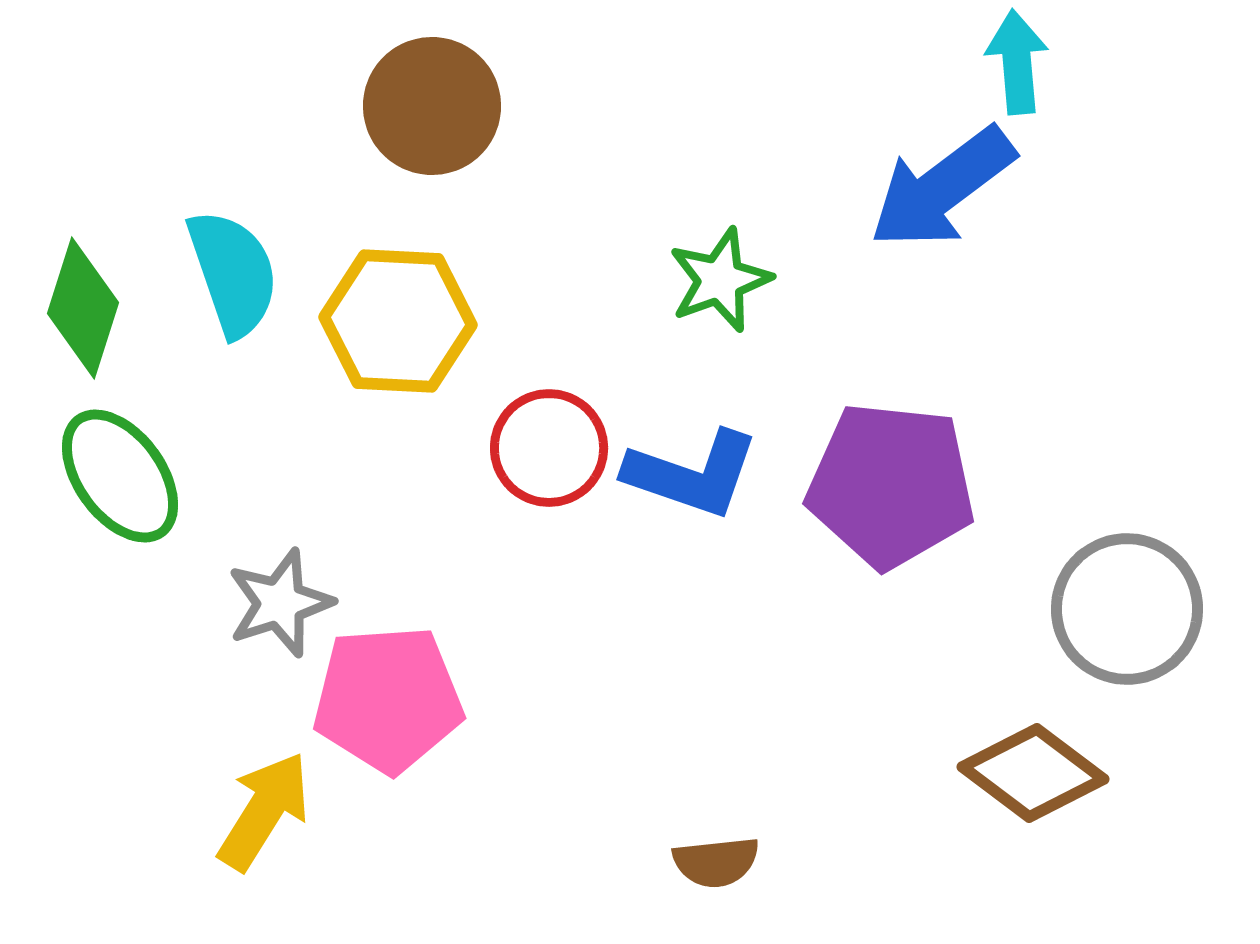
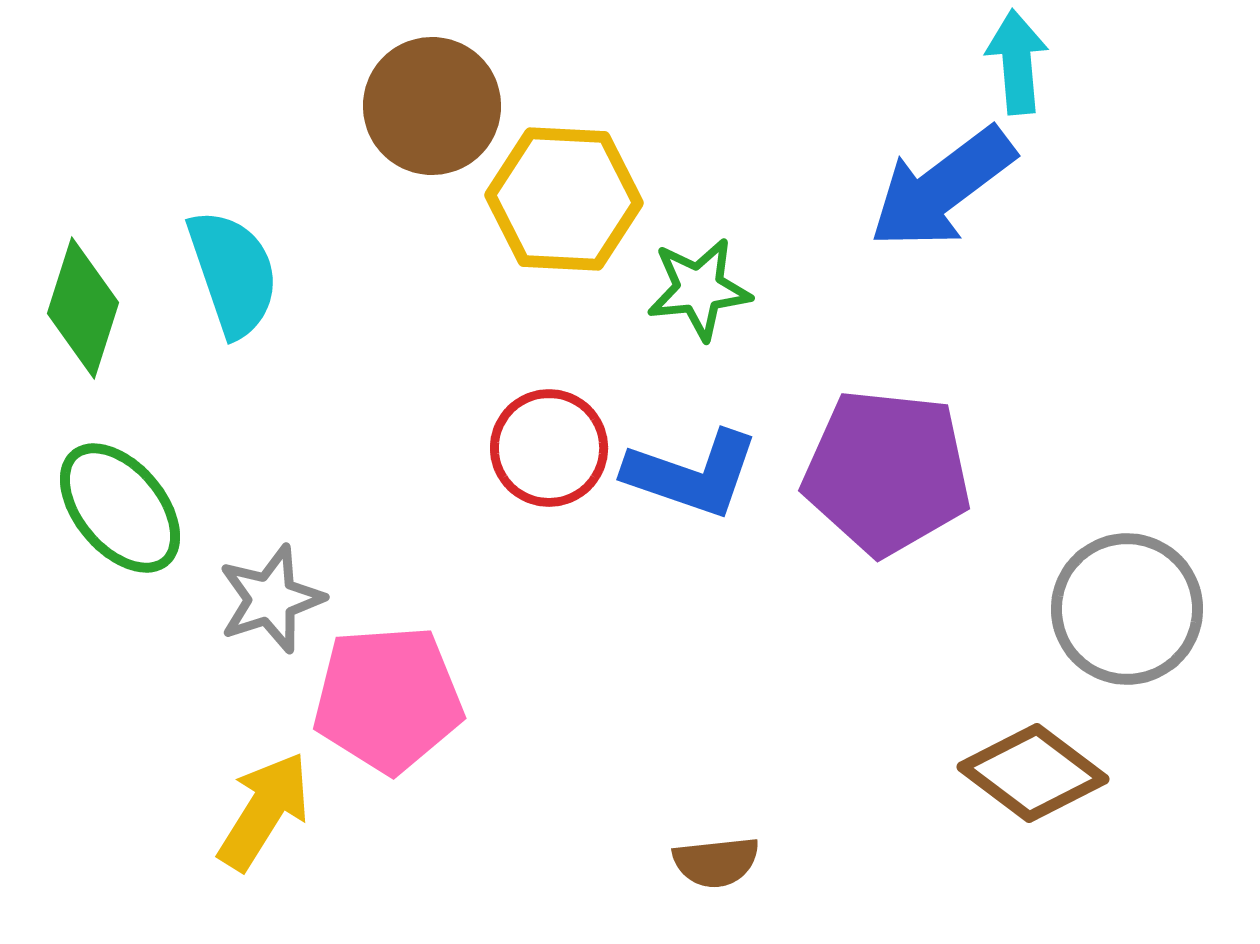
green star: moved 21 px left, 9 px down; rotated 14 degrees clockwise
yellow hexagon: moved 166 px right, 122 px up
green ellipse: moved 32 px down; rotated 4 degrees counterclockwise
purple pentagon: moved 4 px left, 13 px up
gray star: moved 9 px left, 4 px up
